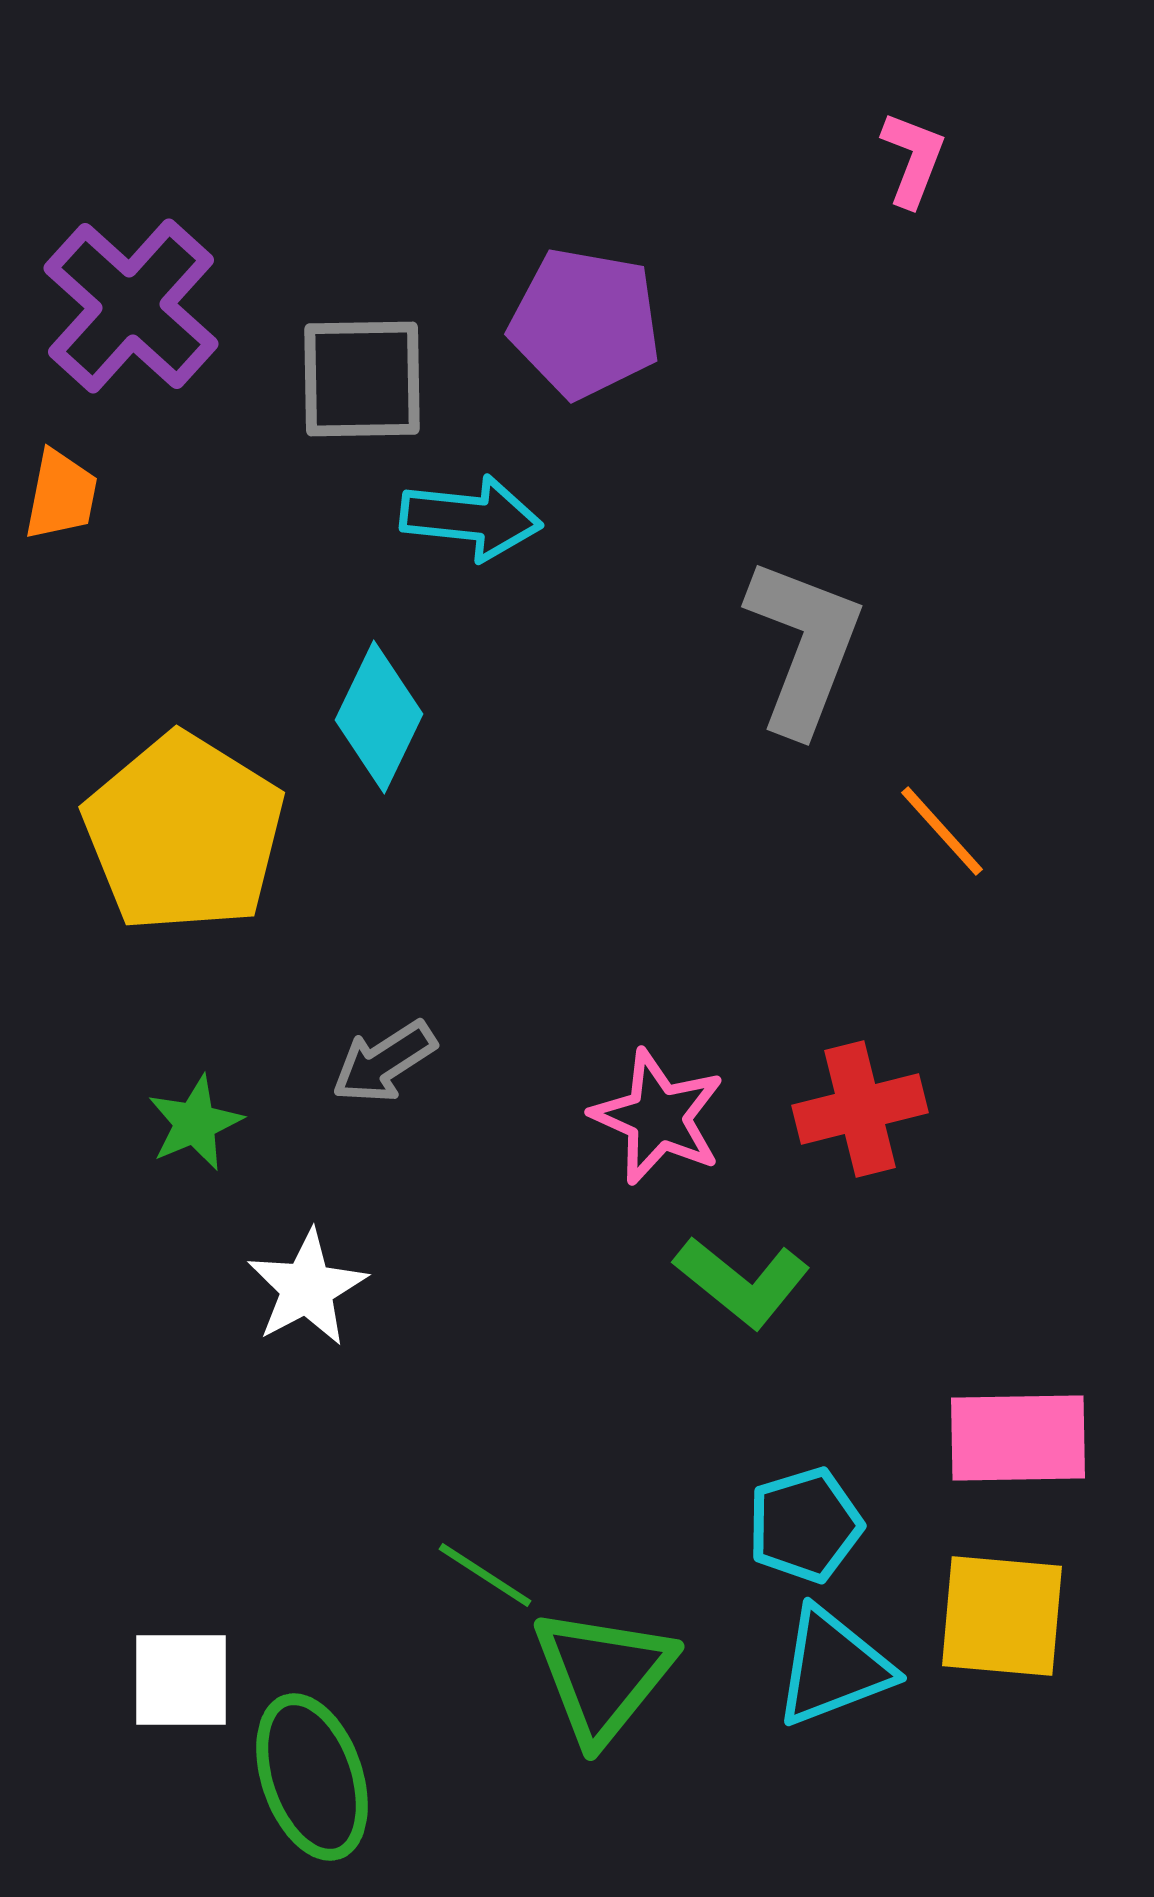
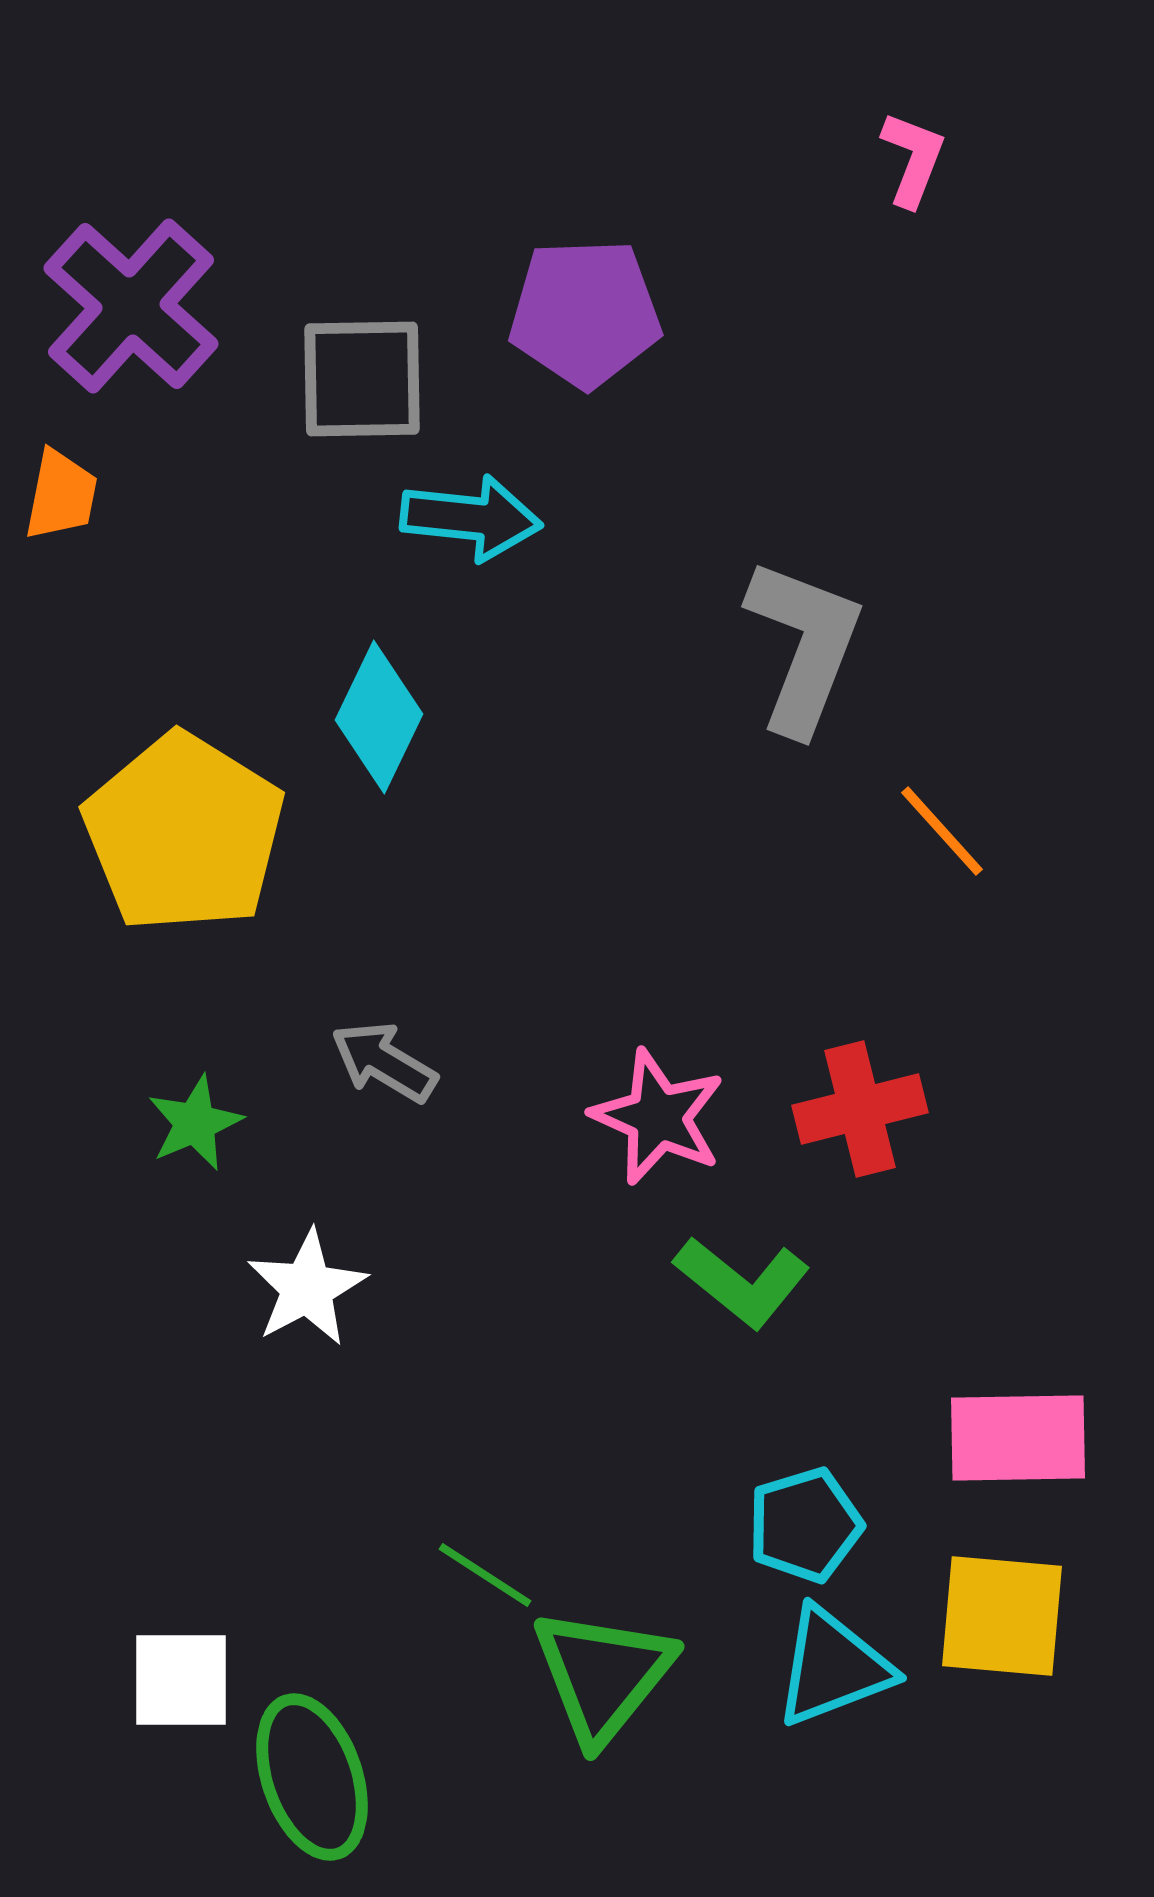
purple pentagon: moved 10 px up; rotated 12 degrees counterclockwise
gray arrow: rotated 64 degrees clockwise
